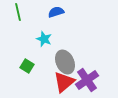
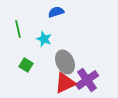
green line: moved 17 px down
green square: moved 1 px left, 1 px up
red triangle: moved 1 px right, 1 px down; rotated 15 degrees clockwise
